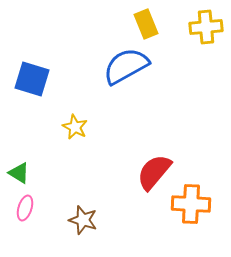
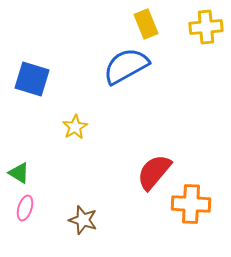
yellow star: rotated 15 degrees clockwise
